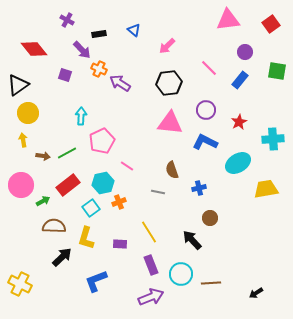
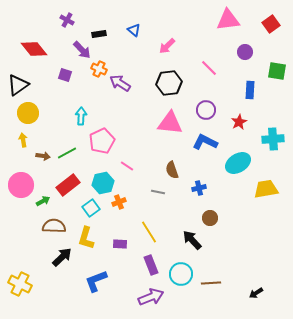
blue rectangle at (240, 80): moved 10 px right, 10 px down; rotated 36 degrees counterclockwise
